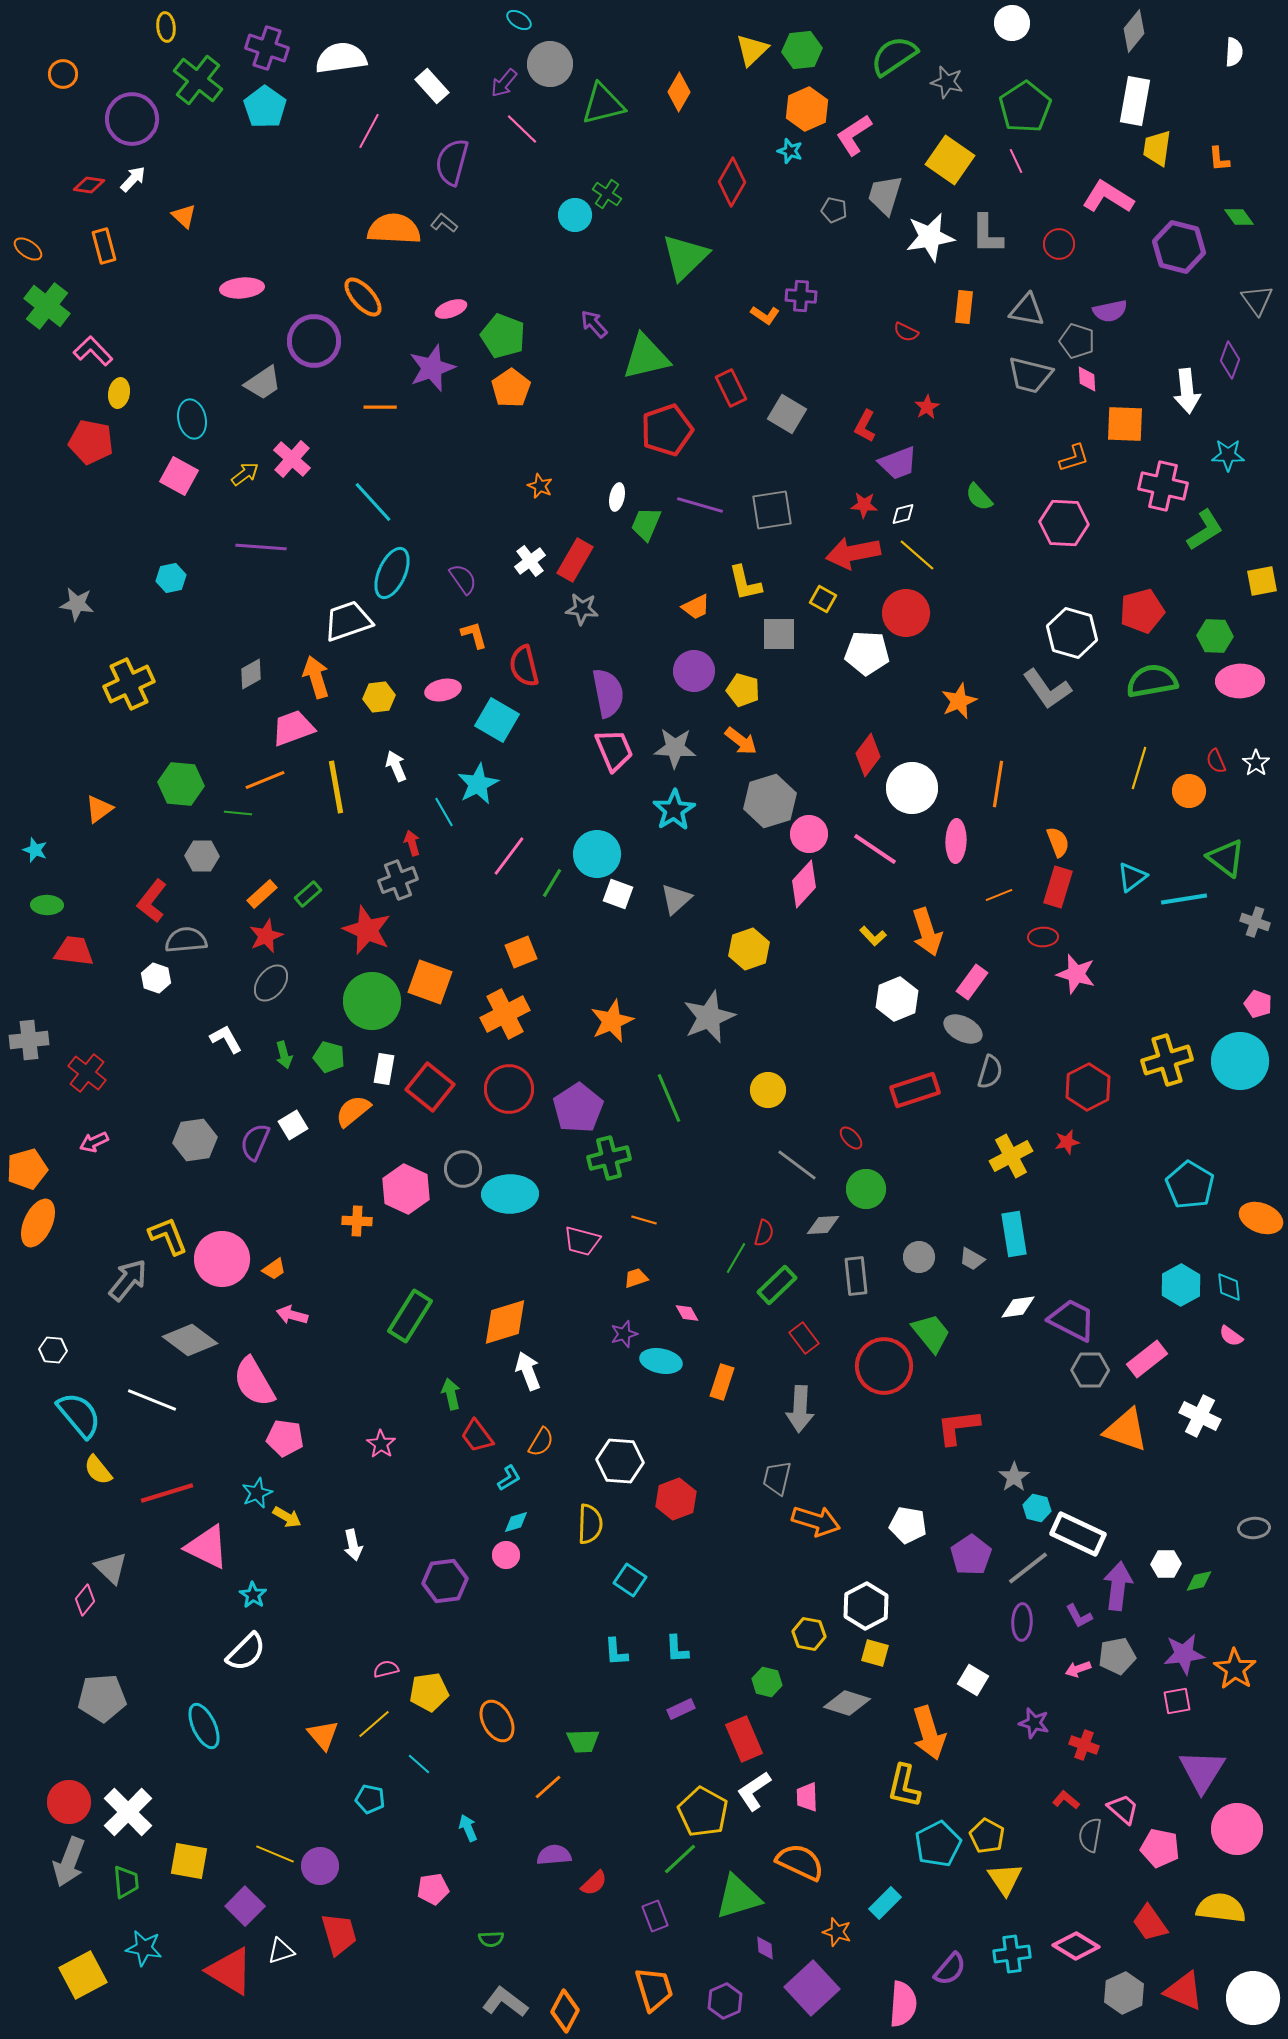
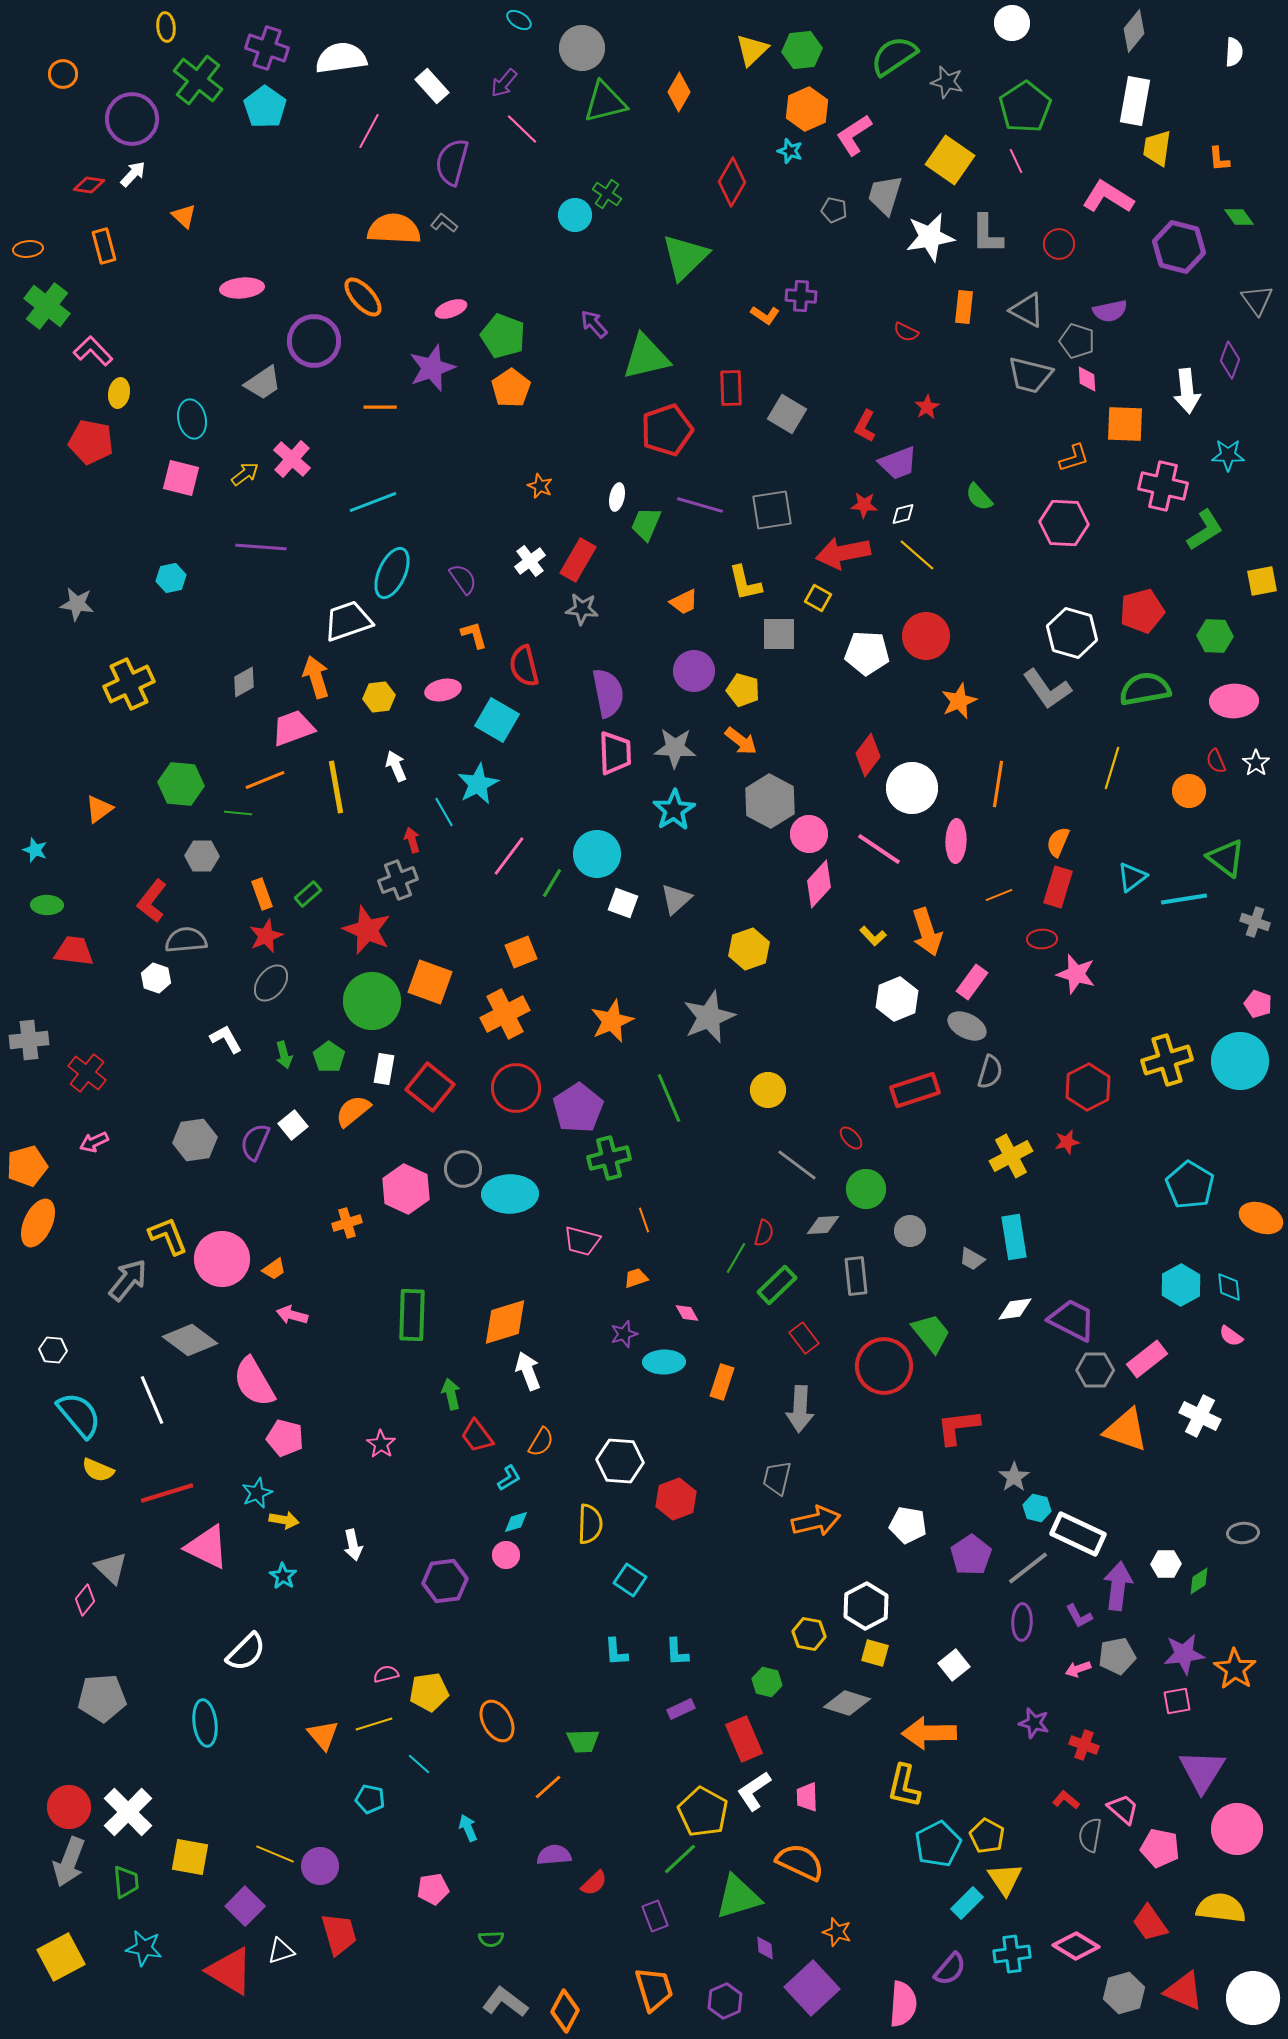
gray circle at (550, 64): moved 32 px right, 16 px up
green triangle at (603, 104): moved 2 px right, 2 px up
white arrow at (133, 179): moved 5 px up
orange ellipse at (28, 249): rotated 40 degrees counterclockwise
gray triangle at (1027, 310): rotated 18 degrees clockwise
red rectangle at (731, 388): rotated 24 degrees clockwise
pink square at (179, 476): moved 2 px right, 2 px down; rotated 15 degrees counterclockwise
cyan line at (373, 502): rotated 69 degrees counterclockwise
red arrow at (853, 553): moved 10 px left
red rectangle at (575, 560): moved 3 px right
yellow square at (823, 599): moved 5 px left, 1 px up
orange trapezoid at (696, 607): moved 12 px left, 5 px up
red circle at (906, 613): moved 20 px right, 23 px down
gray diamond at (251, 674): moved 7 px left, 8 px down
green semicircle at (1152, 681): moved 7 px left, 8 px down
pink ellipse at (1240, 681): moved 6 px left, 20 px down
pink trapezoid at (614, 750): moved 1 px right, 3 px down; rotated 21 degrees clockwise
yellow line at (1139, 768): moved 27 px left
gray hexagon at (770, 801): rotated 15 degrees counterclockwise
orange semicircle at (1058, 842): rotated 136 degrees counterclockwise
red arrow at (412, 843): moved 3 px up
pink line at (875, 849): moved 4 px right
pink diamond at (804, 884): moved 15 px right
orange rectangle at (262, 894): rotated 68 degrees counterclockwise
white square at (618, 894): moved 5 px right, 9 px down
red ellipse at (1043, 937): moved 1 px left, 2 px down
gray ellipse at (963, 1029): moved 4 px right, 3 px up
green pentagon at (329, 1057): rotated 20 degrees clockwise
red circle at (509, 1089): moved 7 px right, 1 px up
white square at (293, 1125): rotated 8 degrees counterclockwise
orange pentagon at (27, 1169): moved 3 px up
orange line at (644, 1220): rotated 55 degrees clockwise
orange cross at (357, 1221): moved 10 px left, 2 px down; rotated 20 degrees counterclockwise
cyan rectangle at (1014, 1234): moved 3 px down
gray circle at (919, 1257): moved 9 px left, 26 px up
white diamond at (1018, 1307): moved 3 px left, 2 px down
green rectangle at (410, 1316): moved 2 px right, 1 px up; rotated 30 degrees counterclockwise
cyan ellipse at (661, 1361): moved 3 px right, 1 px down; rotated 12 degrees counterclockwise
gray hexagon at (1090, 1370): moved 5 px right
white line at (152, 1400): rotated 45 degrees clockwise
pink pentagon at (285, 1438): rotated 6 degrees clockwise
yellow semicircle at (98, 1470): rotated 28 degrees counterclockwise
yellow arrow at (287, 1517): moved 3 px left, 3 px down; rotated 20 degrees counterclockwise
orange arrow at (816, 1521): rotated 30 degrees counterclockwise
gray ellipse at (1254, 1528): moved 11 px left, 5 px down
green diamond at (1199, 1581): rotated 20 degrees counterclockwise
cyan star at (253, 1595): moved 30 px right, 19 px up
cyan L-shape at (677, 1649): moved 3 px down
pink semicircle at (386, 1669): moved 5 px down
white square at (973, 1680): moved 19 px left, 15 px up; rotated 20 degrees clockwise
yellow line at (374, 1724): rotated 24 degrees clockwise
cyan ellipse at (204, 1726): moved 1 px right, 3 px up; rotated 18 degrees clockwise
orange arrow at (929, 1733): rotated 106 degrees clockwise
red circle at (69, 1802): moved 5 px down
yellow square at (189, 1861): moved 1 px right, 4 px up
cyan rectangle at (885, 1903): moved 82 px right
yellow square at (83, 1975): moved 22 px left, 18 px up
gray hexagon at (1124, 1993): rotated 9 degrees clockwise
